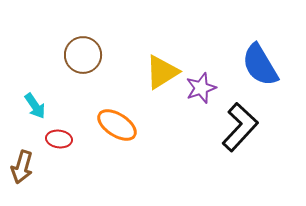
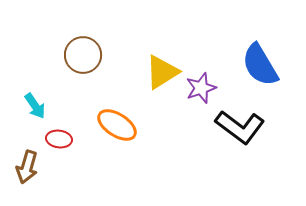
black L-shape: rotated 84 degrees clockwise
brown arrow: moved 5 px right
